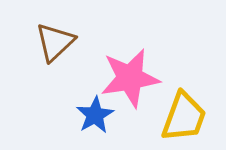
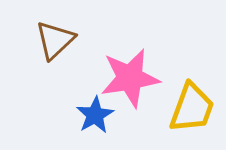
brown triangle: moved 2 px up
yellow trapezoid: moved 8 px right, 9 px up
